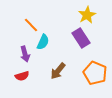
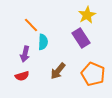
cyan semicircle: rotated 21 degrees counterclockwise
purple arrow: rotated 28 degrees clockwise
orange pentagon: moved 2 px left, 1 px down
